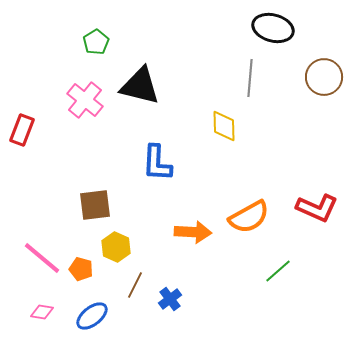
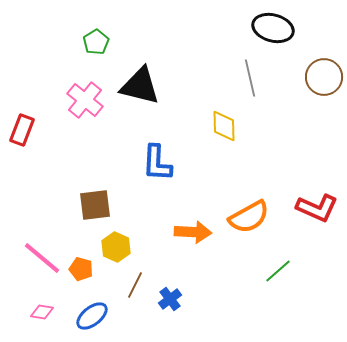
gray line: rotated 18 degrees counterclockwise
